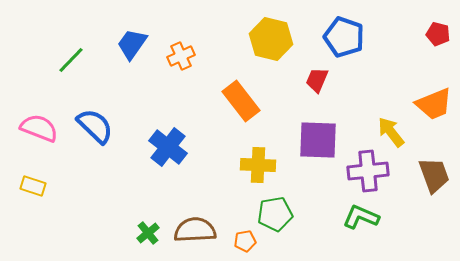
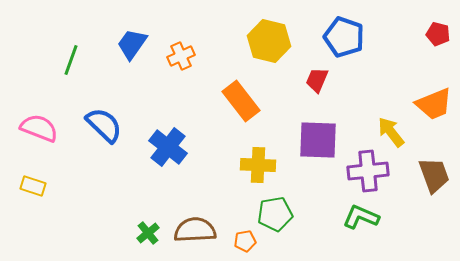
yellow hexagon: moved 2 px left, 2 px down
green line: rotated 24 degrees counterclockwise
blue semicircle: moved 9 px right, 1 px up
